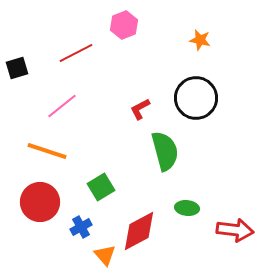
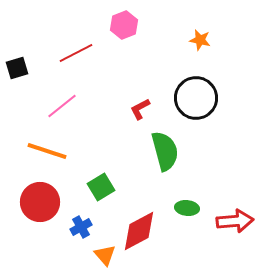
red arrow: moved 9 px up; rotated 12 degrees counterclockwise
